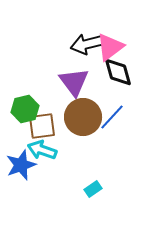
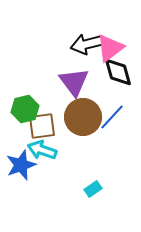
pink triangle: moved 1 px down
